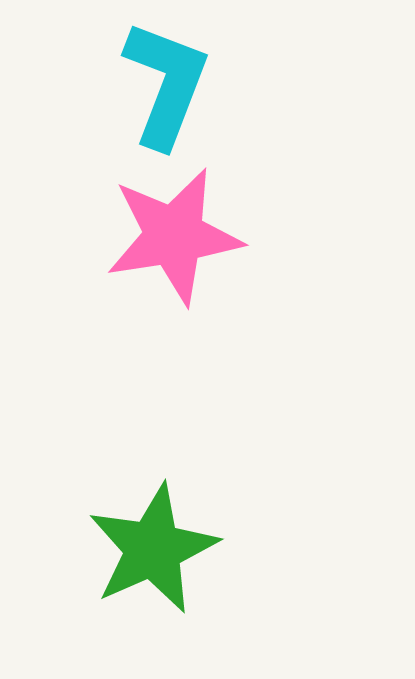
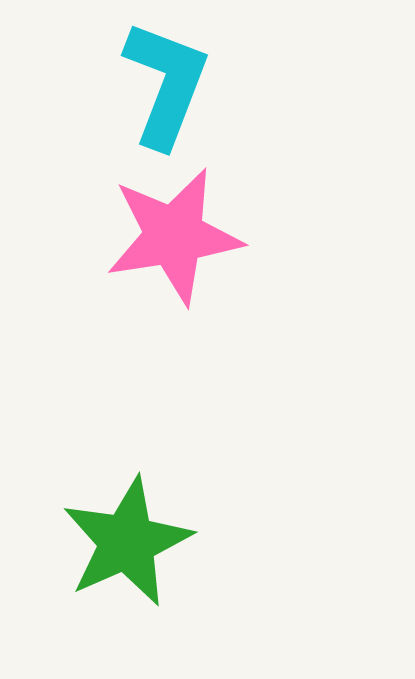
green star: moved 26 px left, 7 px up
